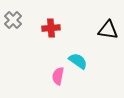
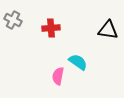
gray cross: rotated 18 degrees counterclockwise
cyan semicircle: moved 1 px down
